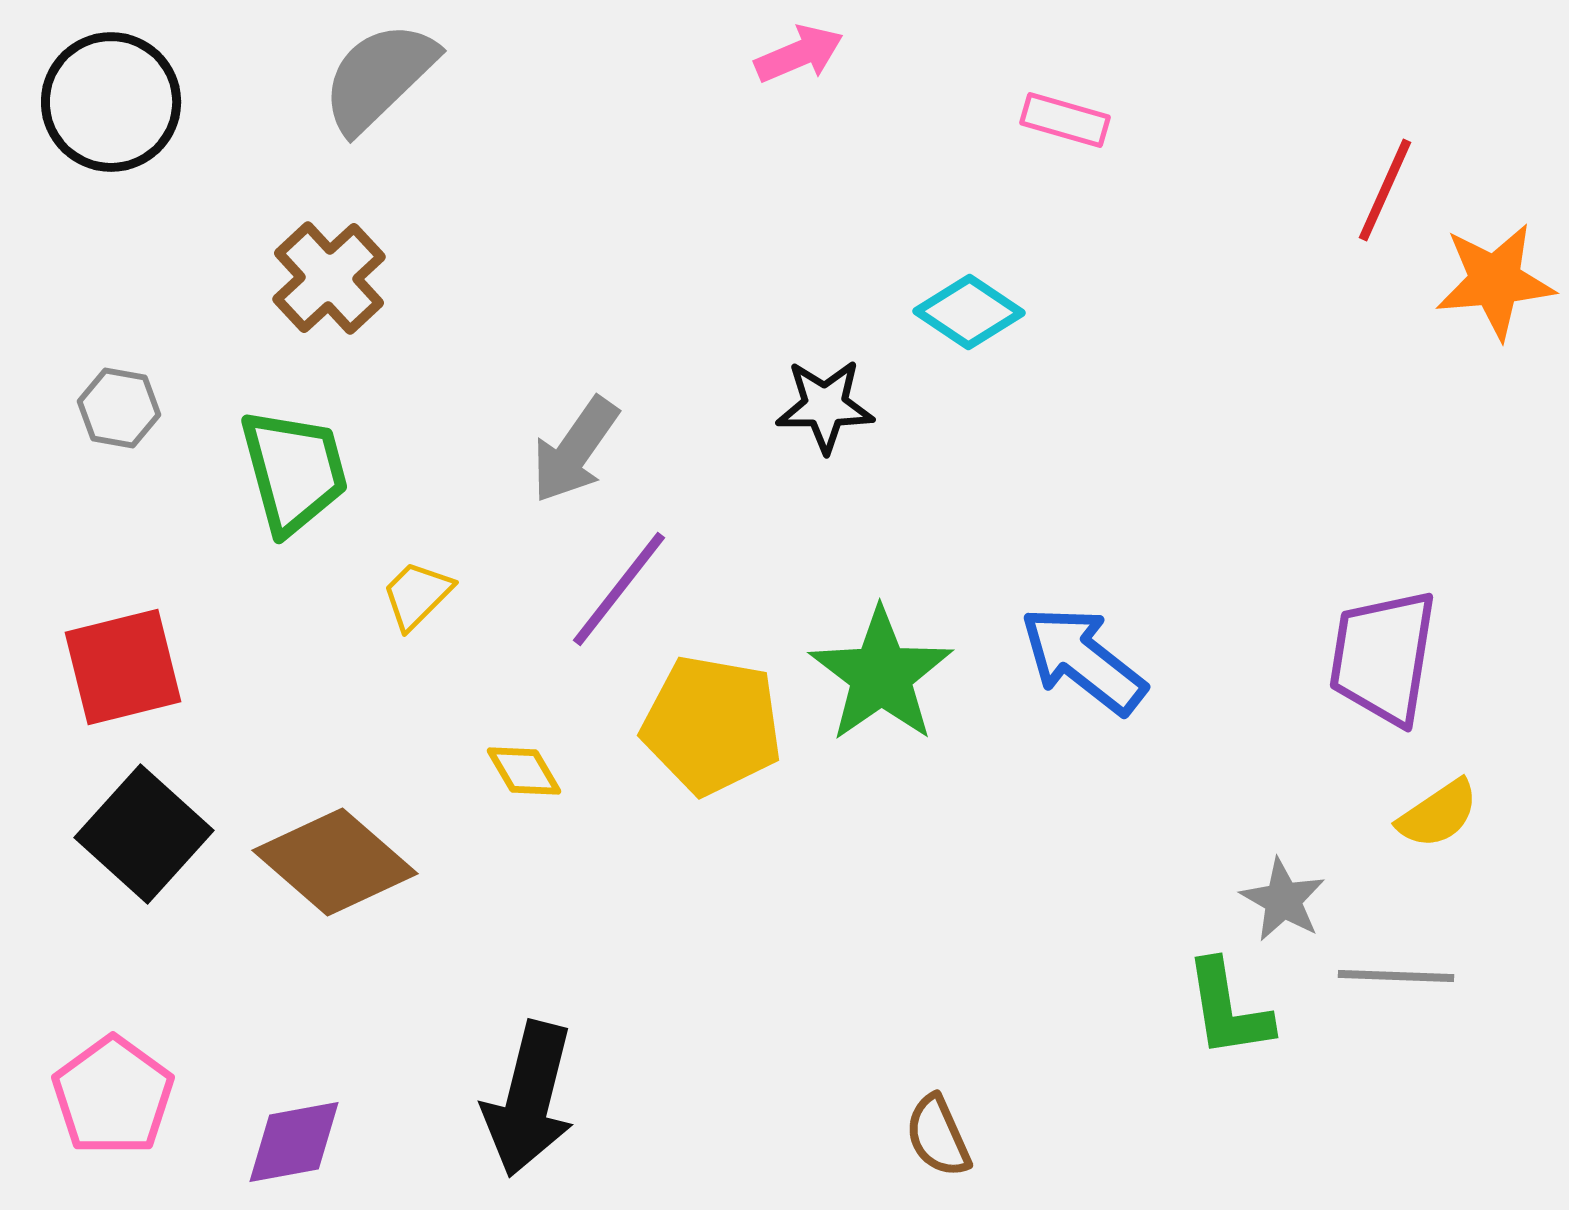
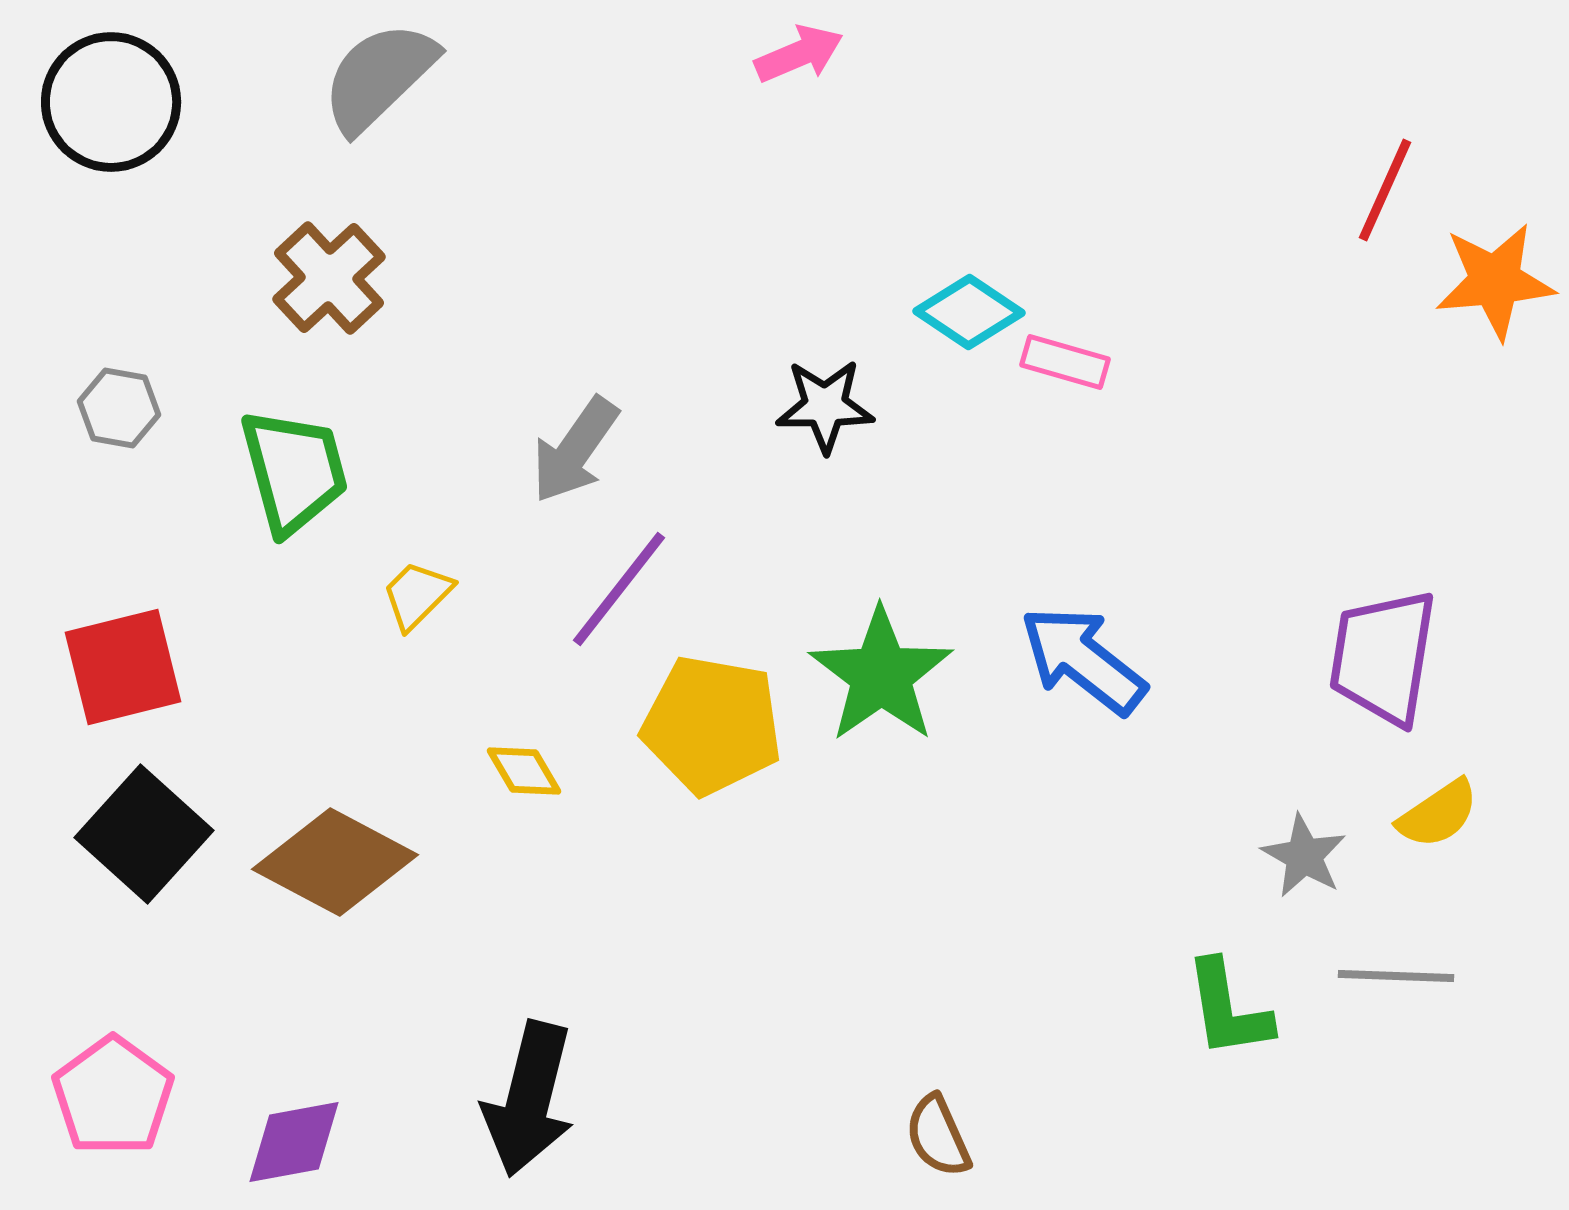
pink rectangle: moved 242 px down
brown diamond: rotated 13 degrees counterclockwise
gray star: moved 21 px right, 44 px up
